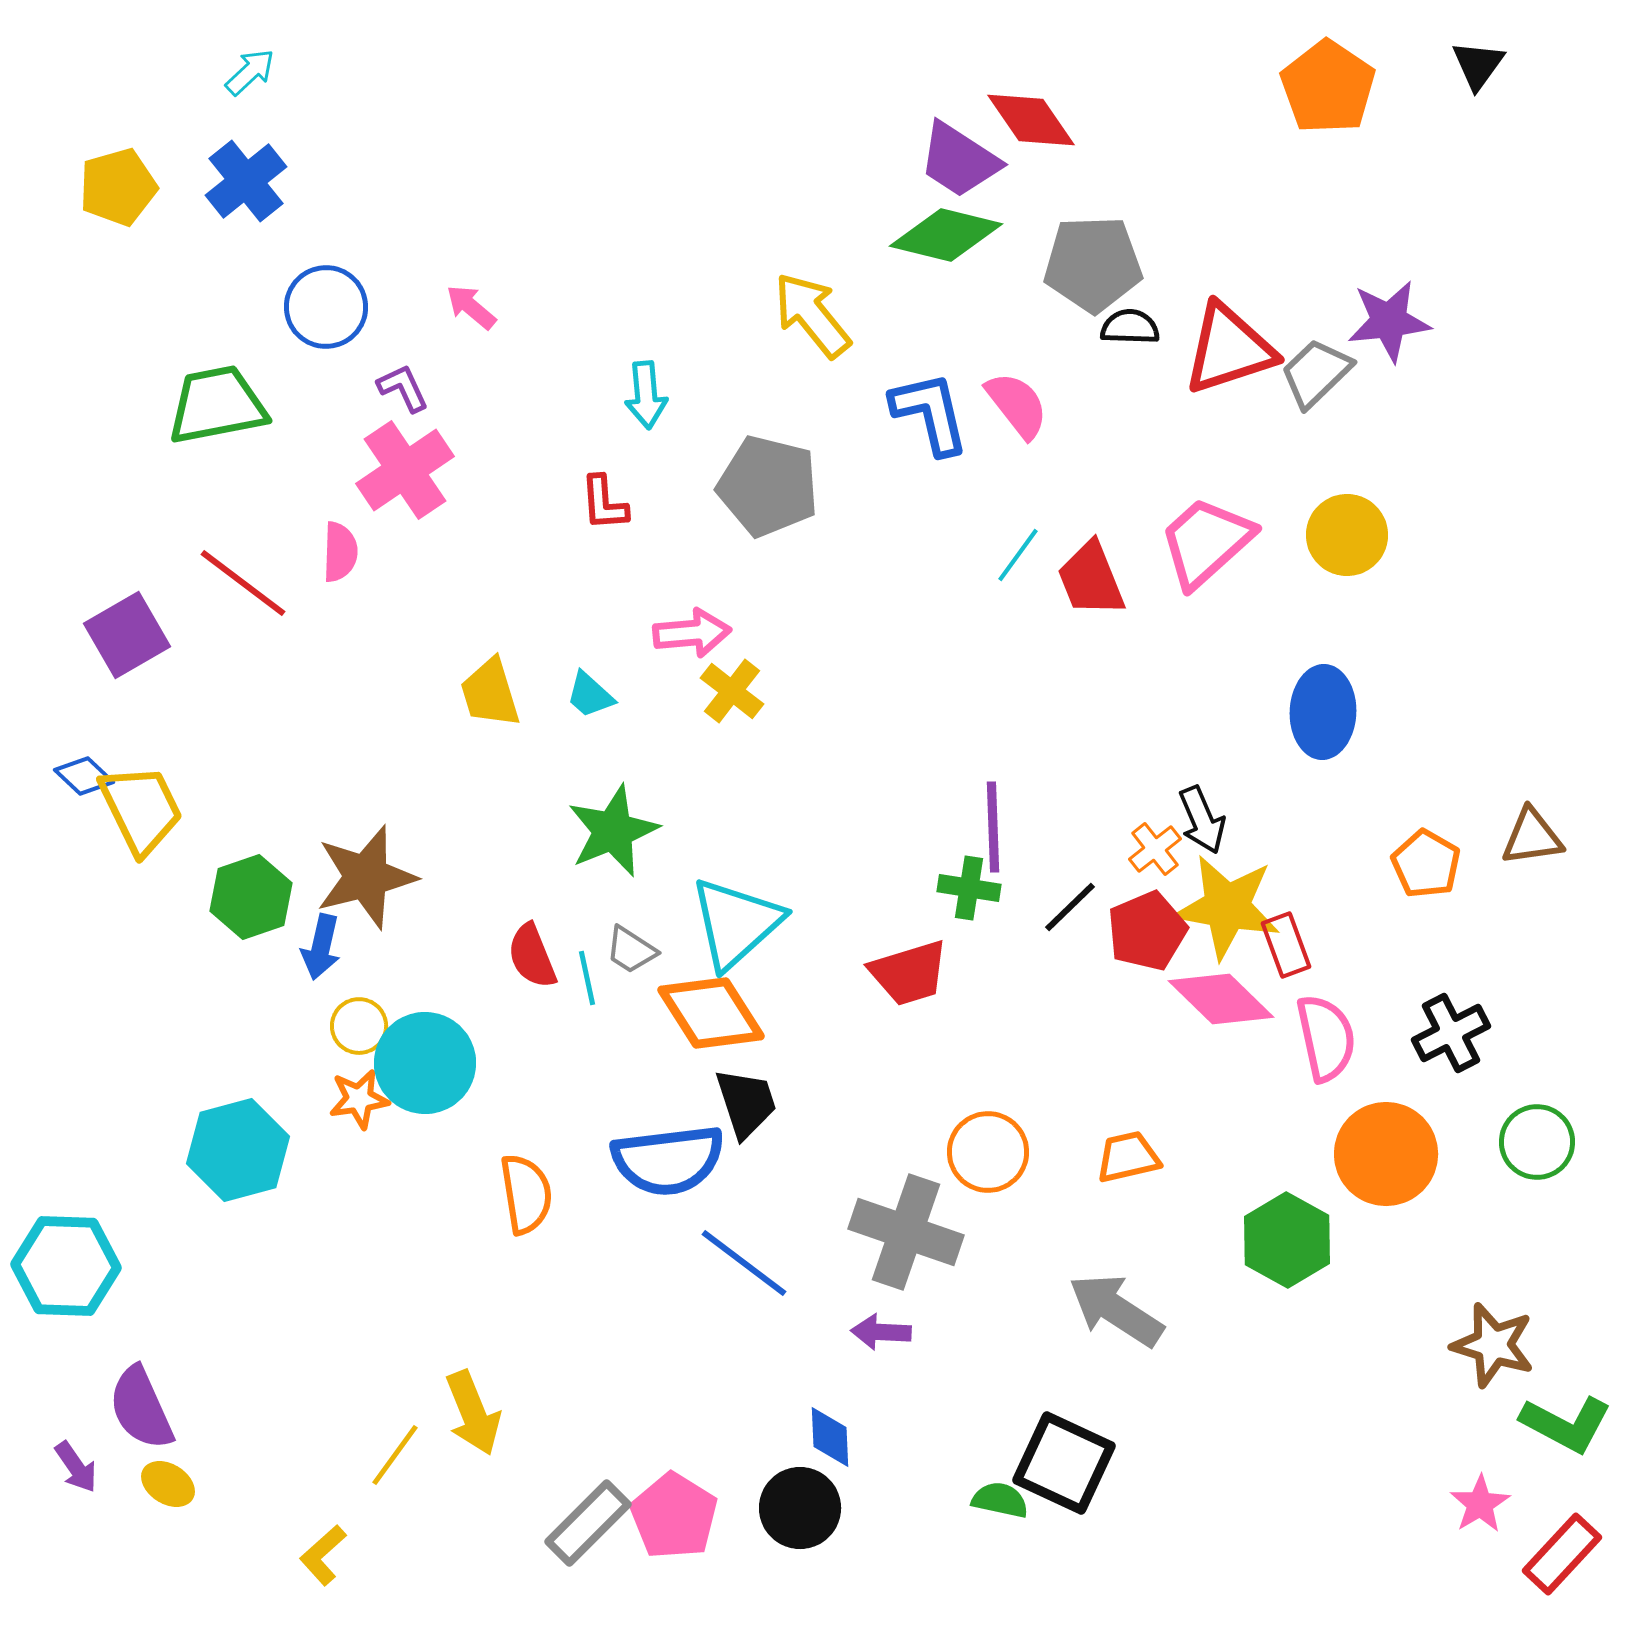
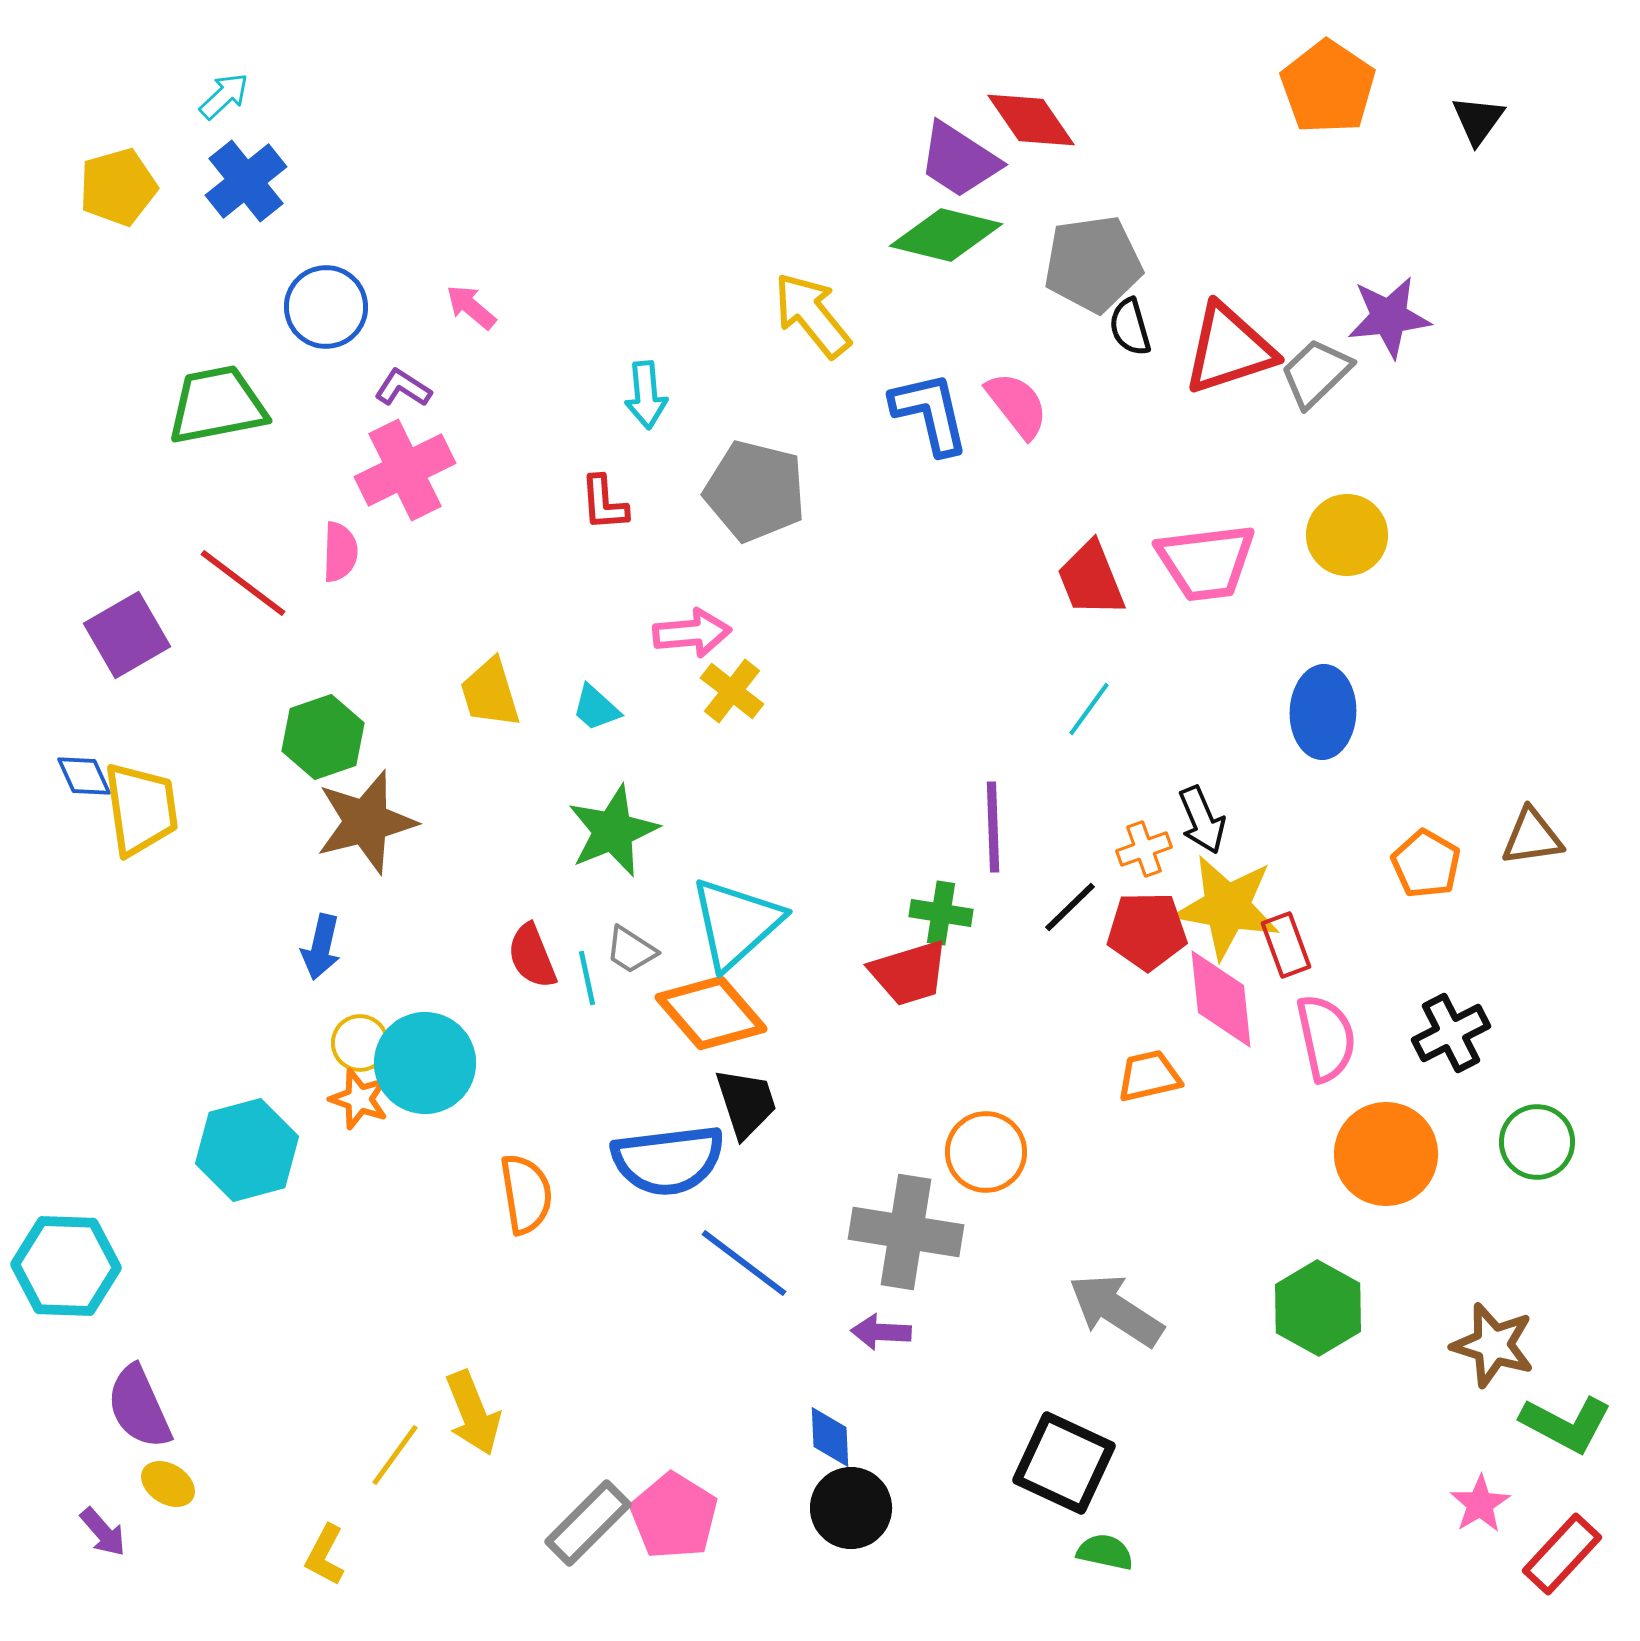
black triangle at (1478, 65): moved 55 px down
cyan arrow at (250, 72): moved 26 px left, 24 px down
gray pentagon at (1093, 264): rotated 6 degrees counterclockwise
purple star at (1389, 321): moved 4 px up
black semicircle at (1130, 327): rotated 108 degrees counterclockwise
purple L-shape at (403, 388): rotated 32 degrees counterclockwise
pink cross at (405, 470): rotated 8 degrees clockwise
gray pentagon at (768, 486): moved 13 px left, 5 px down
pink trapezoid at (1206, 542): moved 20 px down; rotated 145 degrees counterclockwise
cyan line at (1018, 555): moved 71 px right, 154 px down
cyan trapezoid at (590, 695): moved 6 px right, 13 px down
blue diamond at (84, 776): rotated 22 degrees clockwise
yellow trapezoid at (141, 809): rotated 18 degrees clockwise
orange cross at (1155, 849): moved 11 px left; rotated 18 degrees clockwise
brown star at (366, 877): moved 55 px up
green cross at (969, 888): moved 28 px left, 25 px down
green hexagon at (251, 897): moved 72 px right, 160 px up
red pentagon at (1147, 931): rotated 22 degrees clockwise
pink diamond at (1221, 999): rotated 40 degrees clockwise
orange diamond at (711, 1013): rotated 8 degrees counterclockwise
yellow circle at (359, 1026): moved 1 px right, 17 px down
orange star at (359, 1099): rotated 28 degrees clockwise
cyan hexagon at (238, 1150): moved 9 px right
orange circle at (988, 1152): moved 2 px left
orange trapezoid at (1128, 1157): moved 21 px right, 81 px up
gray cross at (906, 1232): rotated 10 degrees counterclockwise
green hexagon at (1287, 1240): moved 31 px right, 68 px down
purple semicircle at (141, 1408): moved 2 px left, 1 px up
purple arrow at (76, 1467): moved 27 px right, 65 px down; rotated 6 degrees counterclockwise
green semicircle at (1000, 1500): moved 105 px right, 52 px down
black circle at (800, 1508): moved 51 px right
yellow L-shape at (323, 1555): moved 2 px right; rotated 20 degrees counterclockwise
